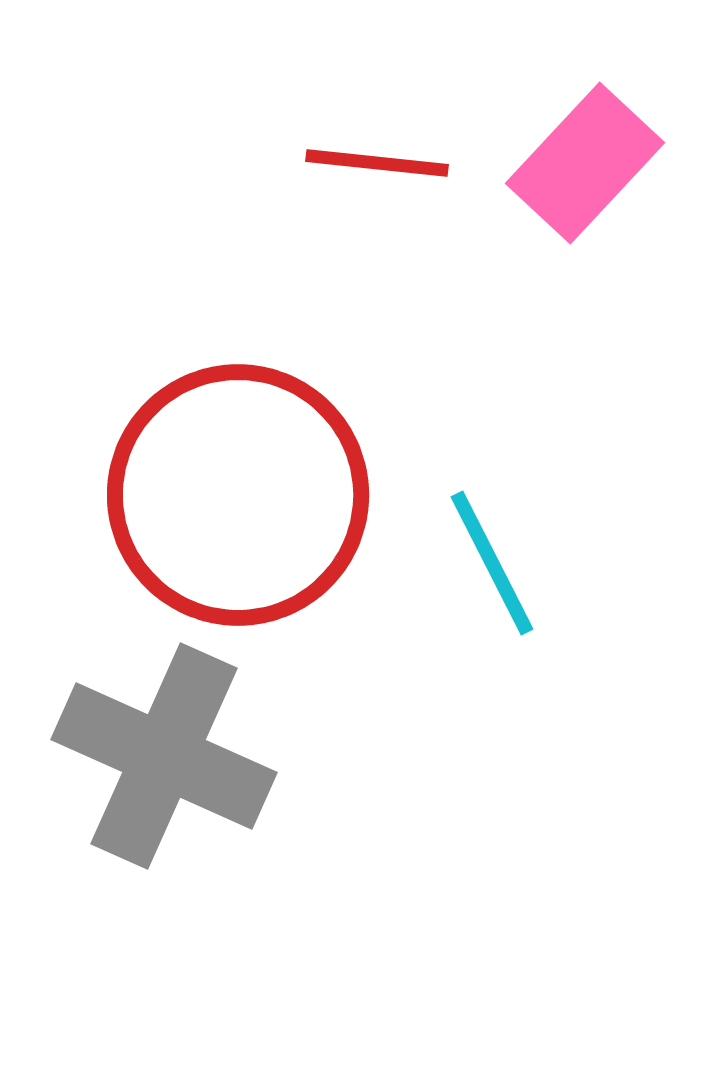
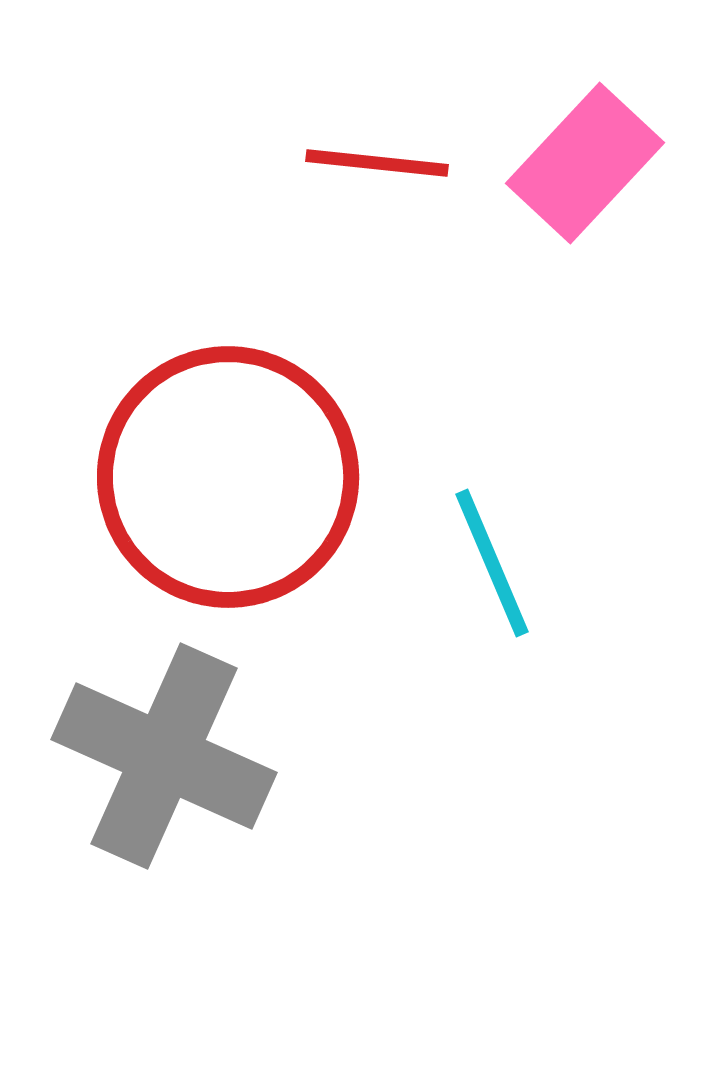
red circle: moved 10 px left, 18 px up
cyan line: rotated 4 degrees clockwise
